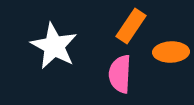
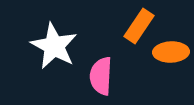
orange rectangle: moved 8 px right
pink semicircle: moved 19 px left, 2 px down
